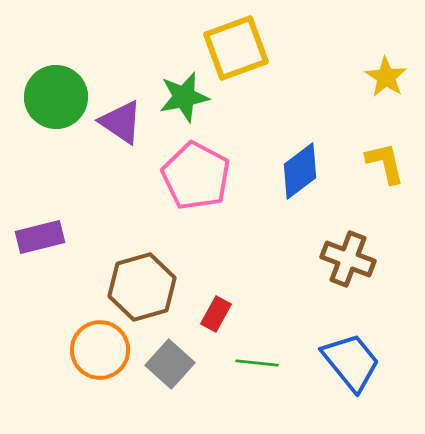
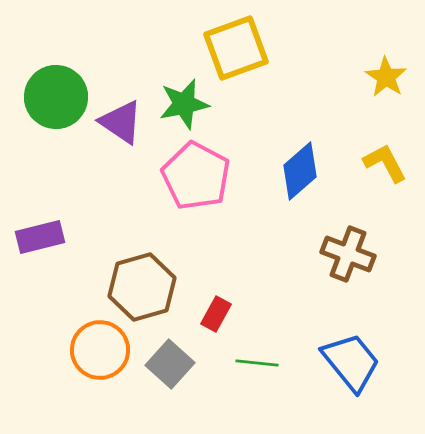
green star: moved 7 px down
yellow L-shape: rotated 15 degrees counterclockwise
blue diamond: rotated 4 degrees counterclockwise
brown cross: moved 5 px up
